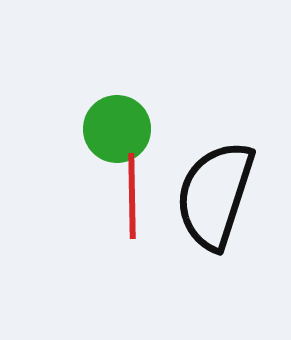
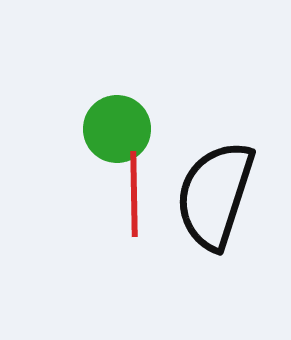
red line: moved 2 px right, 2 px up
